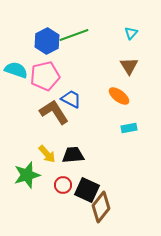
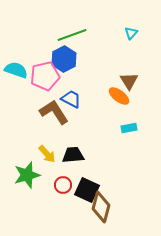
green line: moved 2 px left
blue hexagon: moved 17 px right, 18 px down
brown triangle: moved 15 px down
brown diamond: rotated 24 degrees counterclockwise
